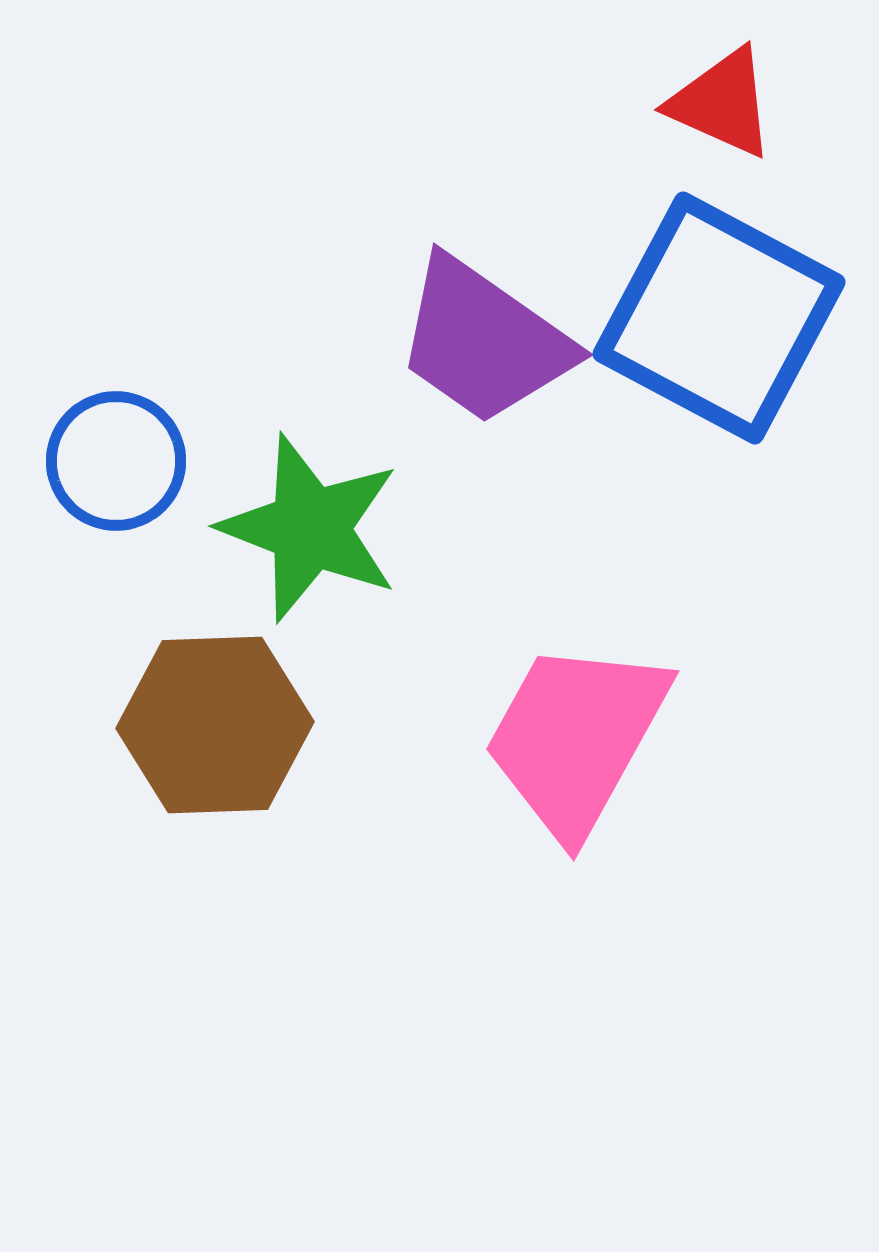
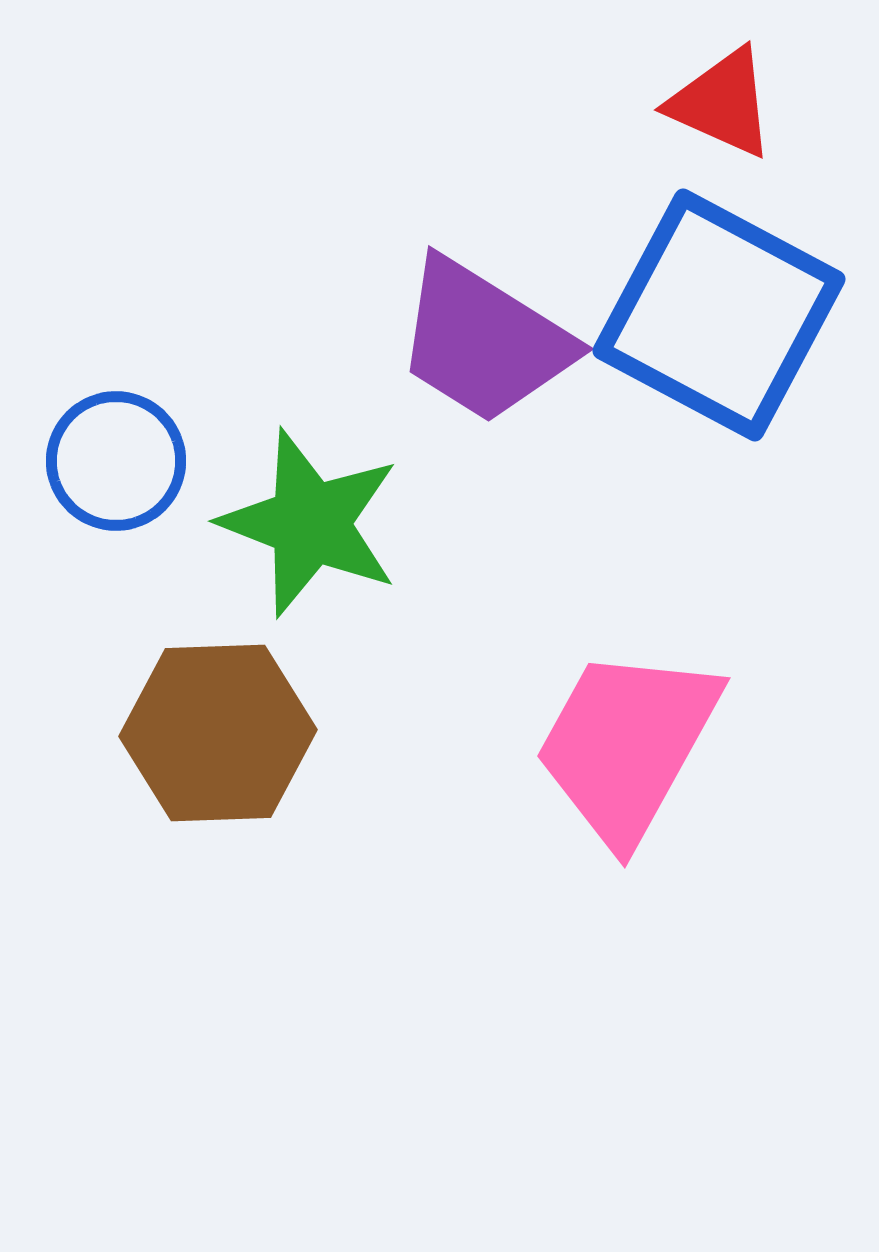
blue square: moved 3 px up
purple trapezoid: rotated 3 degrees counterclockwise
green star: moved 5 px up
brown hexagon: moved 3 px right, 8 px down
pink trapezoid: moved 51 px right, 7 px down
